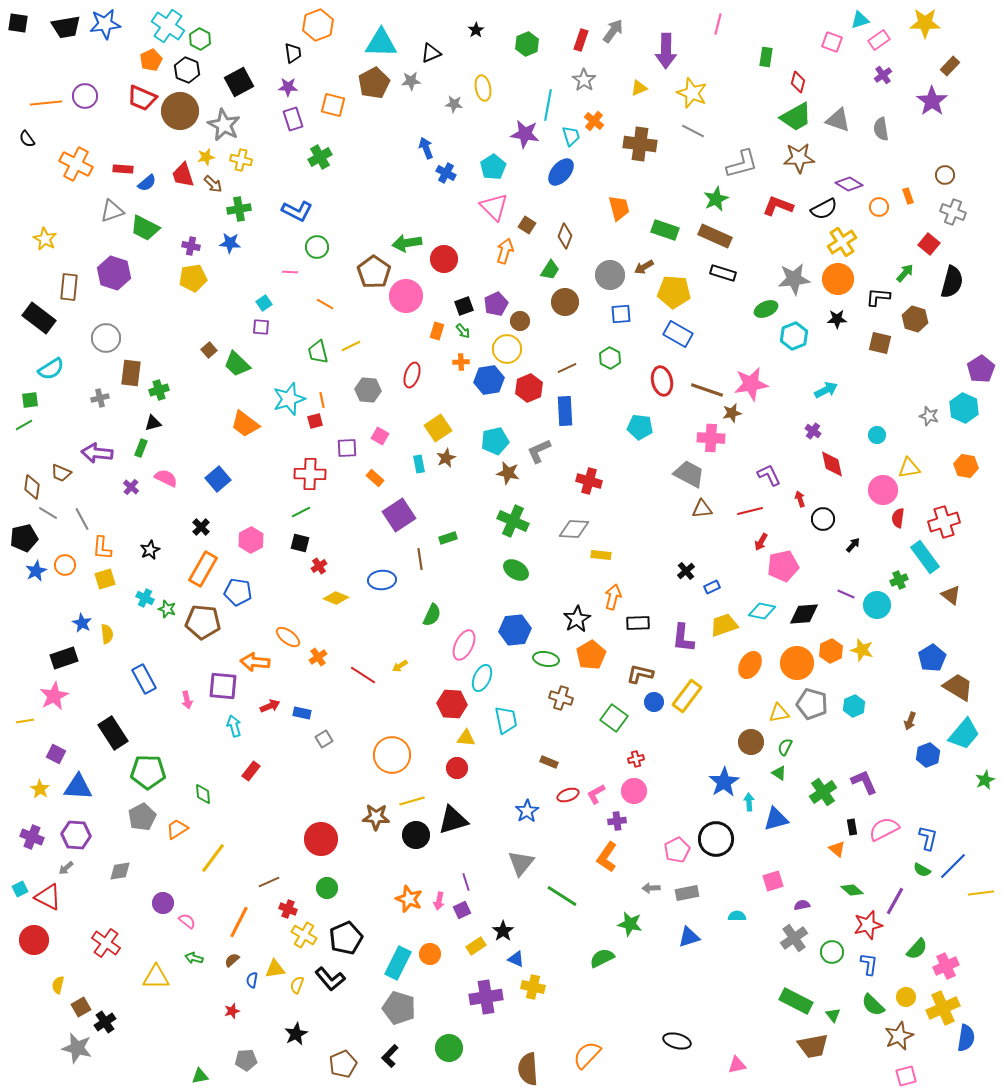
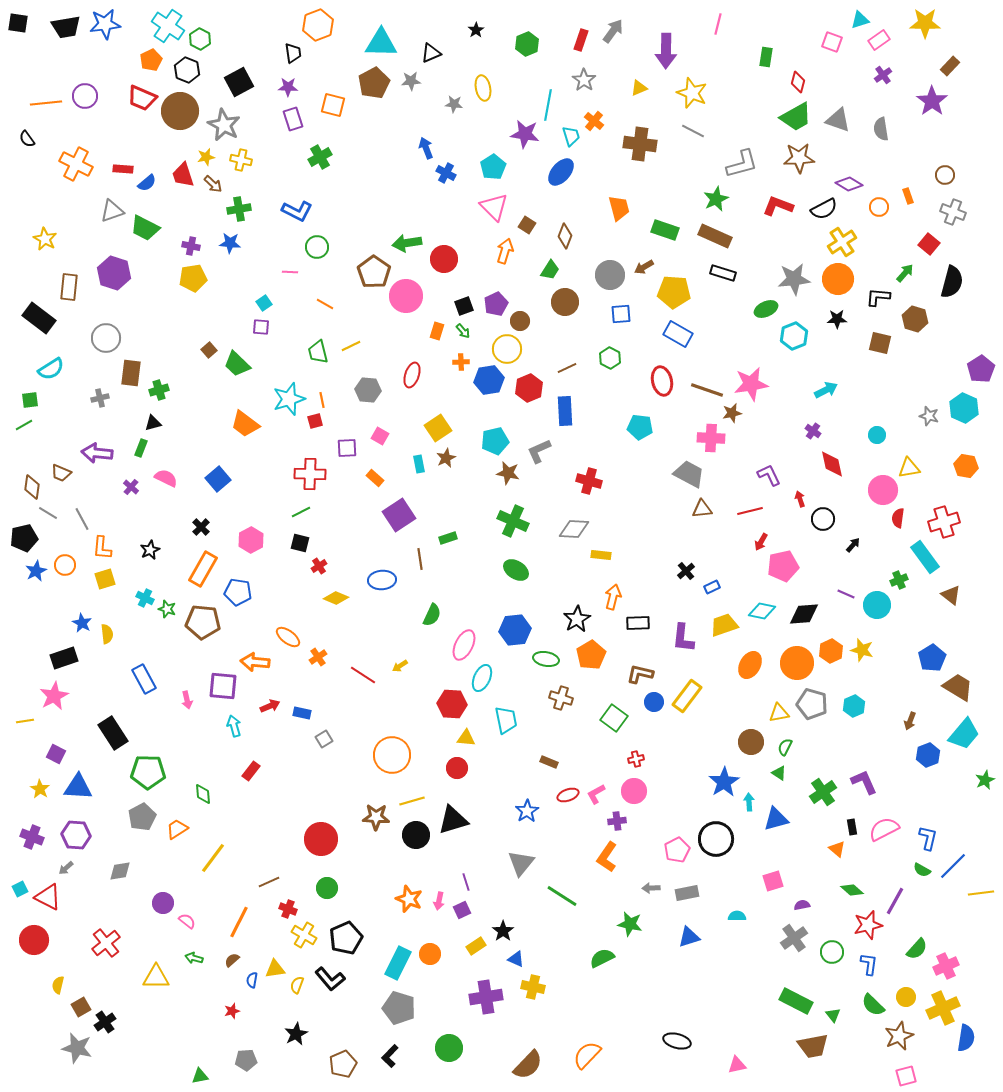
red cross at (106, 943): rotated 16 degrees clockwise
brown semicircle at (528, 1069): moved 4 px up; rotated 132 degrees counterclockwise
